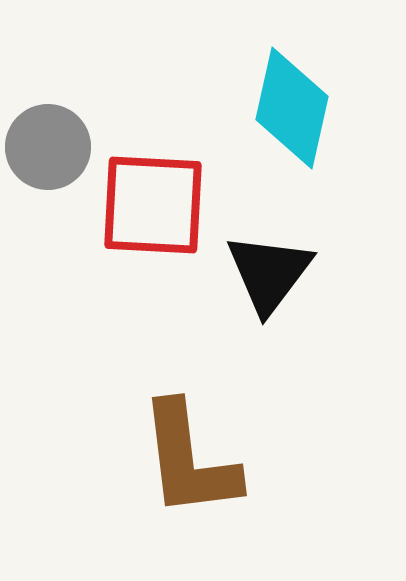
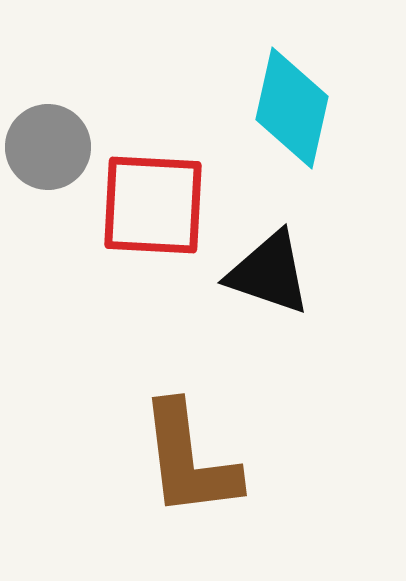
black triangle: rotated 48 degrees counterclockwise
